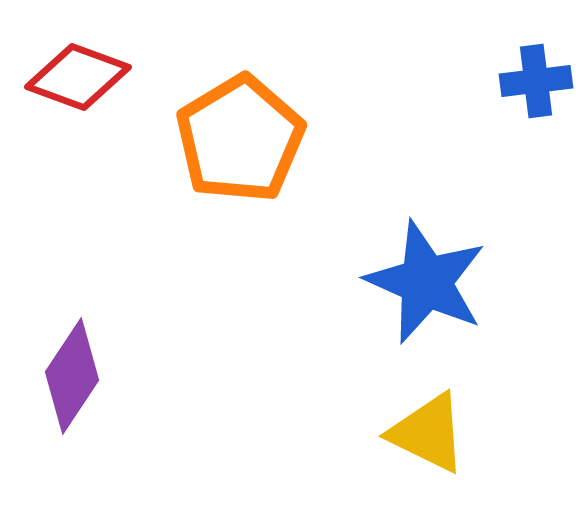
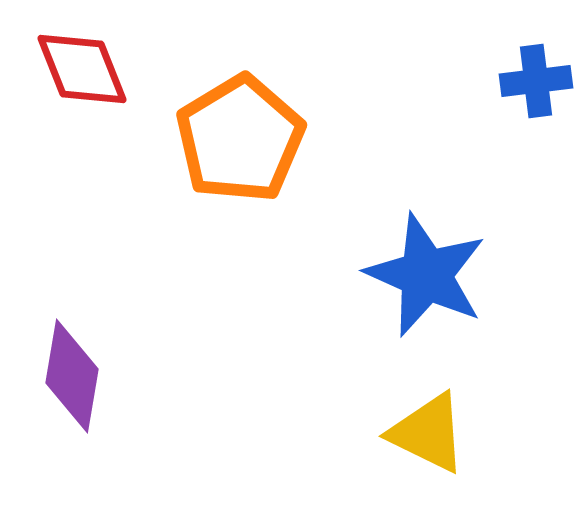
red diamond: moved 4 px right, 8 px up; rotated 48 degrees clockwise
blue star: moved 7 px up
purple diamond: rotated 24 degrees counterclockwise
